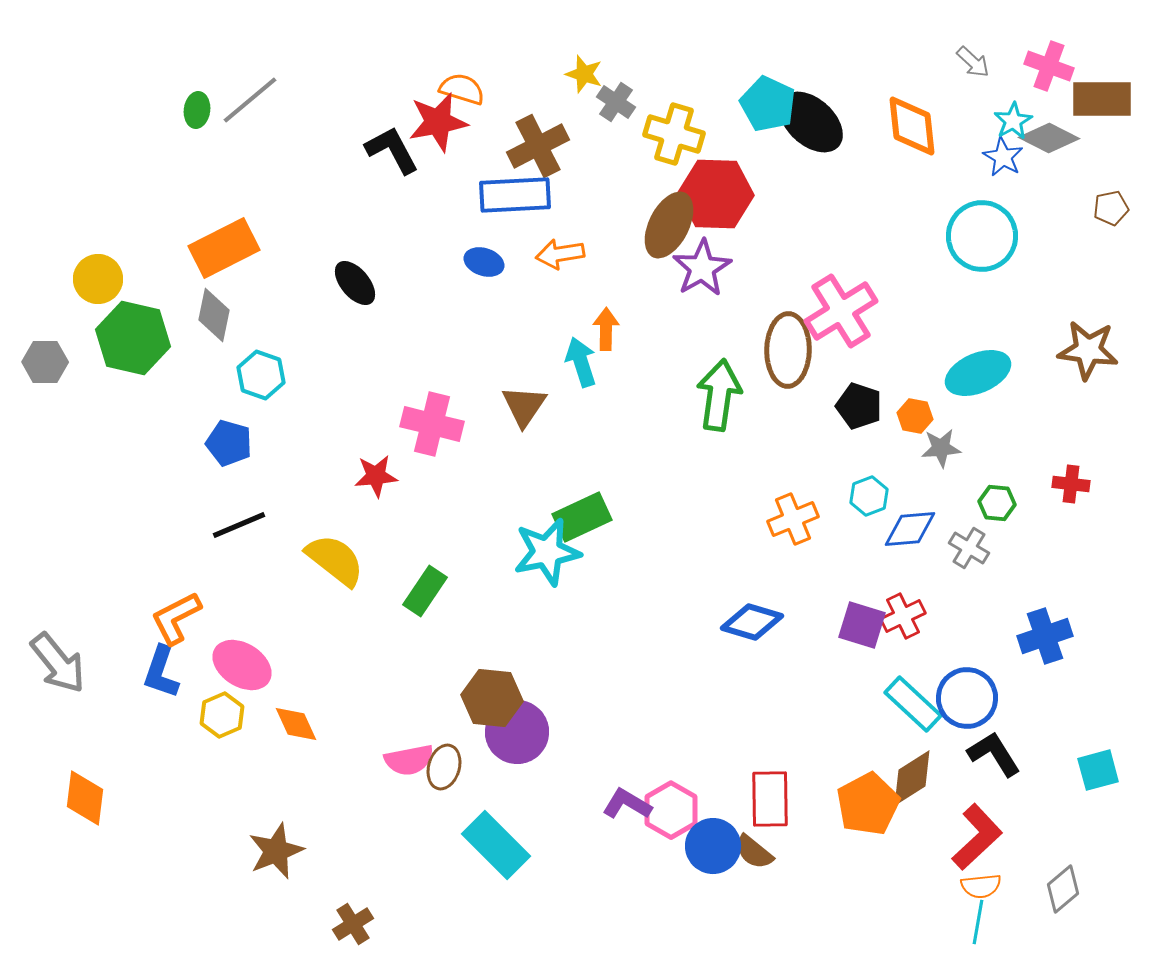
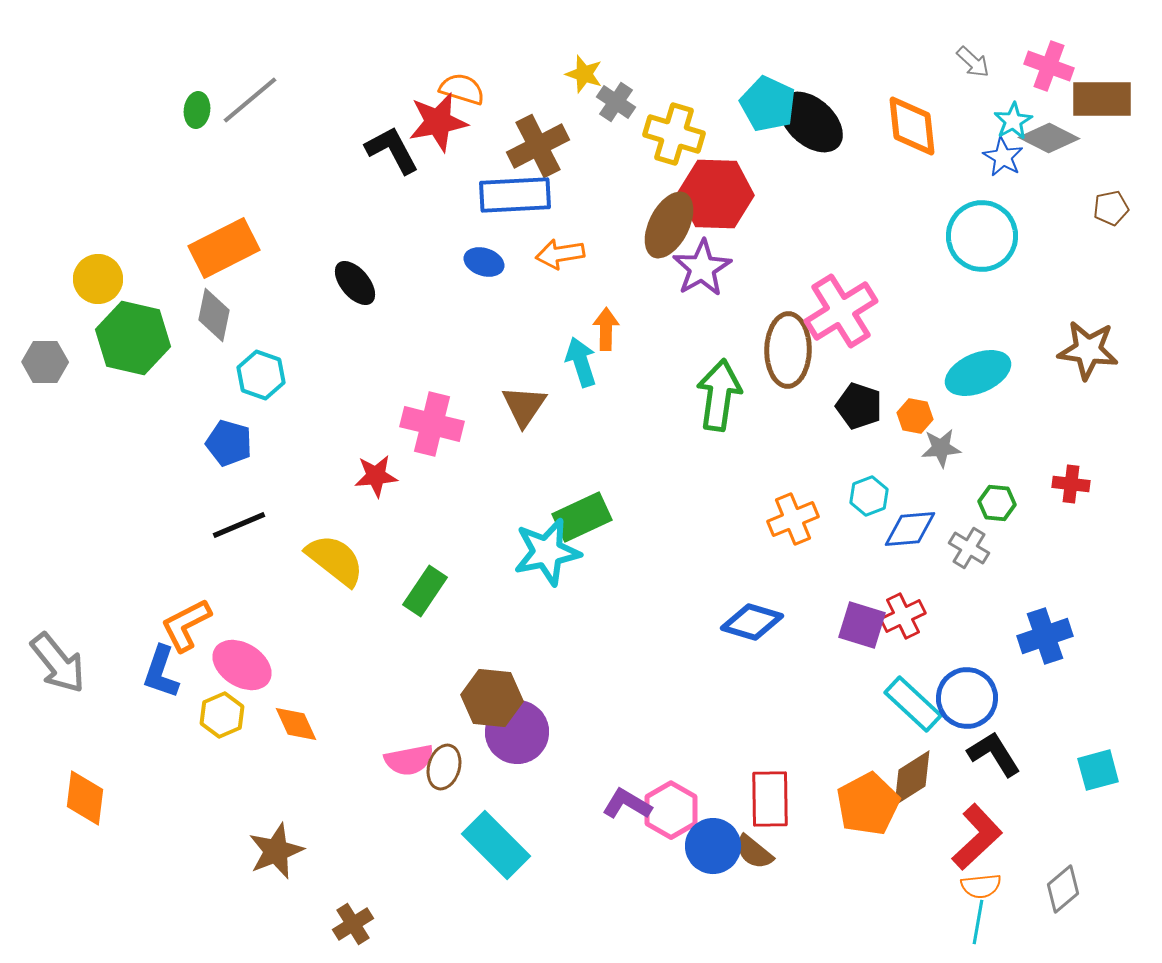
orange L-shape at (176, 618): moved 10 px right, 7 px down
